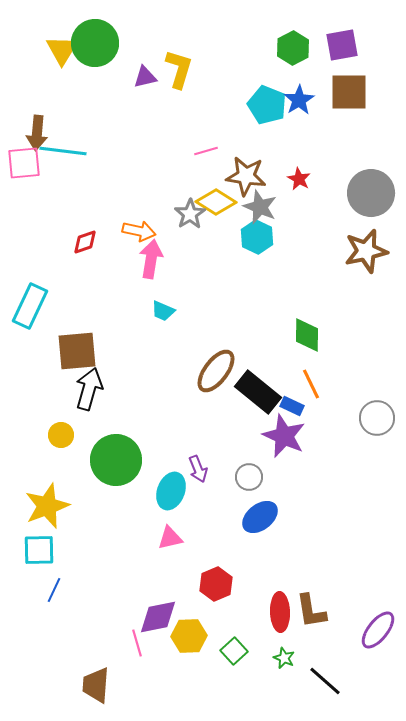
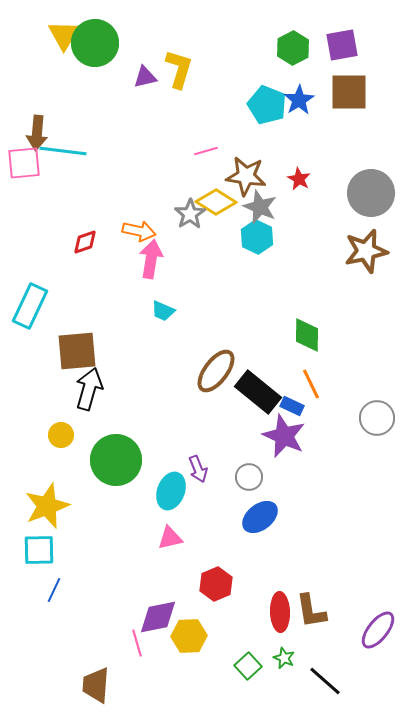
yellow triangle at (62, 50): moved 2 px right, 15 px up
green square at (234, 651): moved 14 px right, 15 px down
